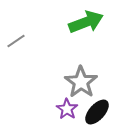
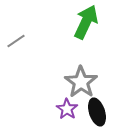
green arrow: rotated 44 degrees counterclockwise
black ellipse: rotated 60 degrees counterclockwise
